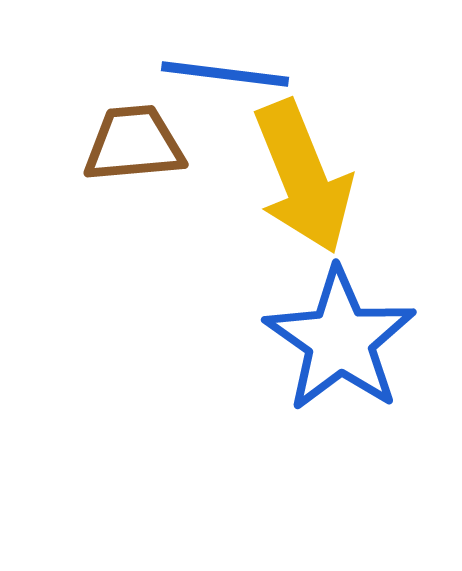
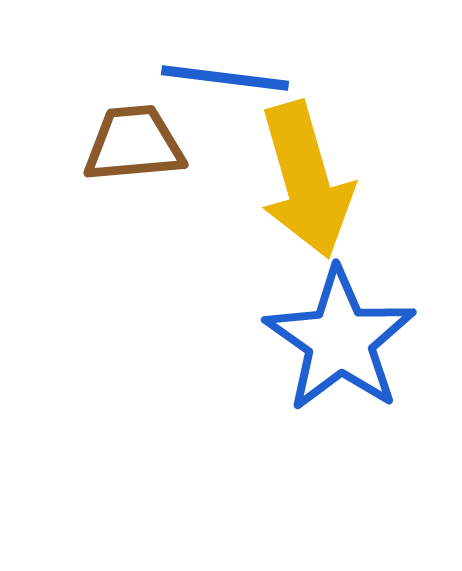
blue line: moved 4 px down
yellow arrow: moved 3 px right, 3 px down; rotated 6 degrees clockwise
